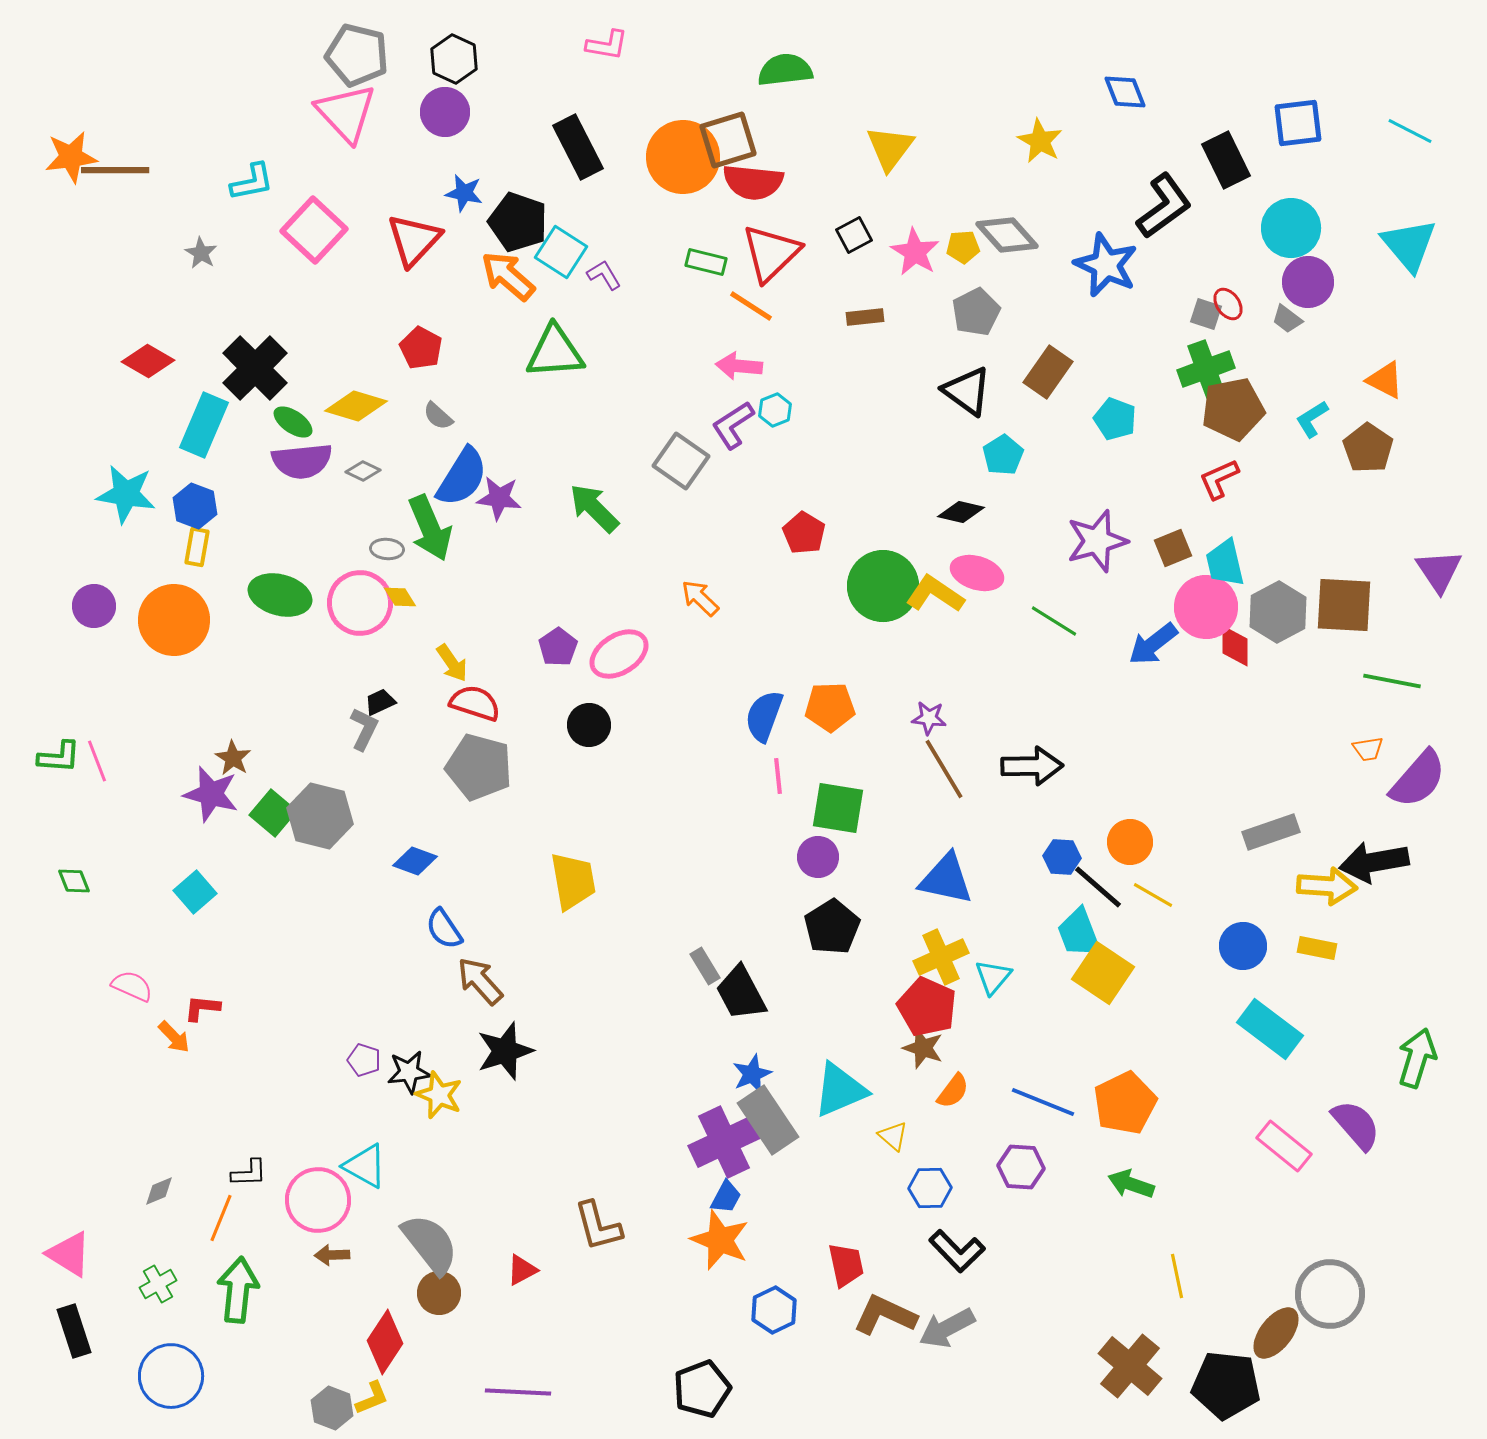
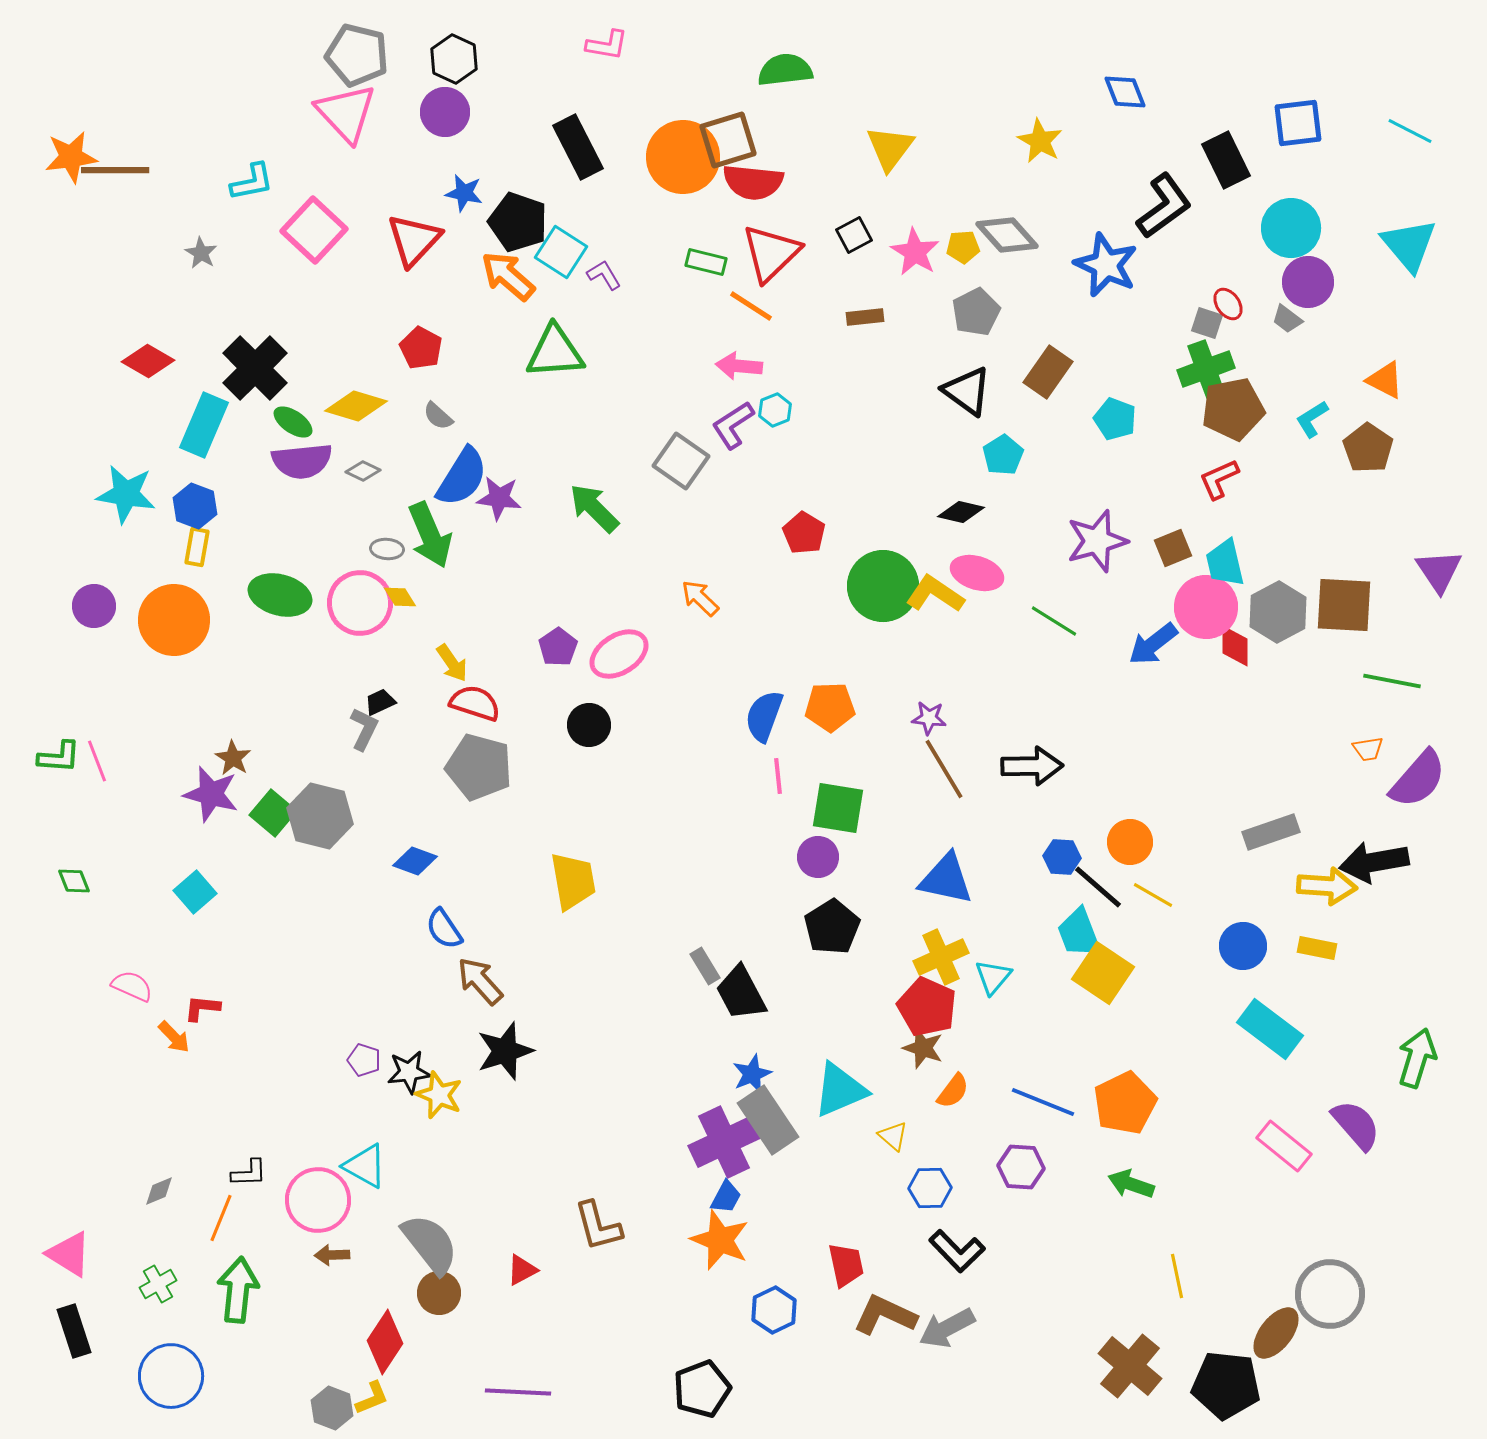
gray square at (1206, 314): moved 1 px right, 9 px down
green arrow at (430, 528): moved 7 px down
